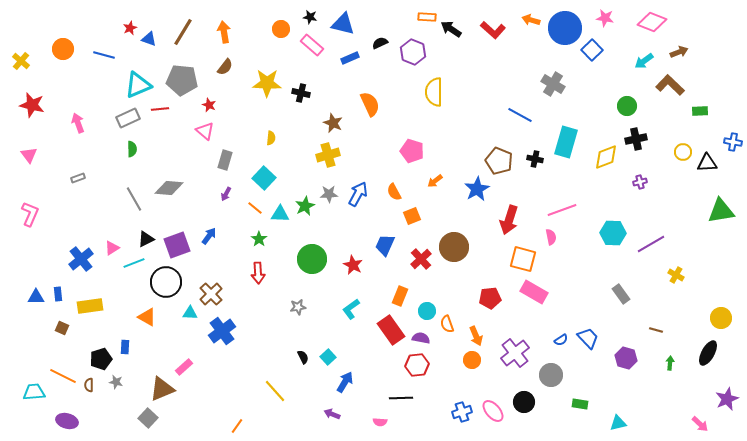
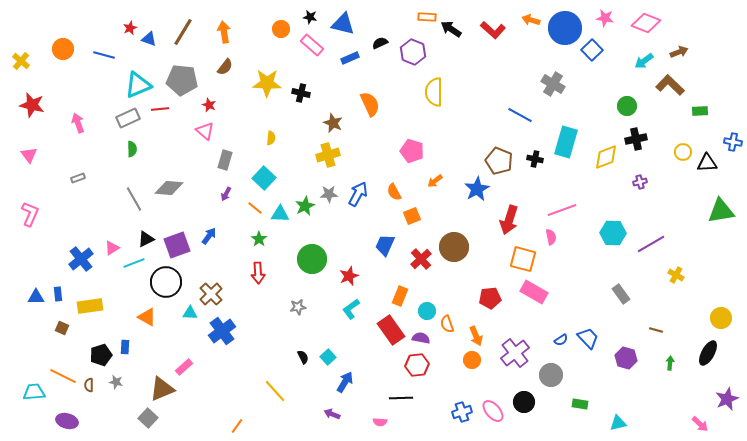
pink diamond at (652, 22): moved 6 px left, 1 px down
red star at (353, 265): moved 4 px left, 11 px down; rotated 24 degrees clockwise
black pentagon at (101, 359): moved 4 px up
